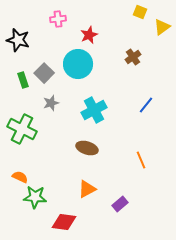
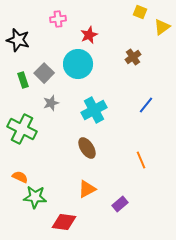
brown ellipse: rotated 40 degrees clockwise
